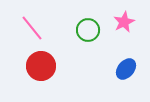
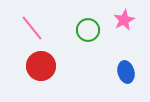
pink star: moved 2 px up
blue ellipse: moved 3 px down; rotated 55 degrees counterclockwise
